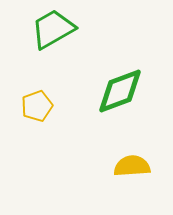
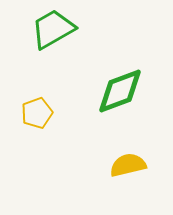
yellow pentagon: moved 7 px down
yellow semicircle: moved 4 px left, 1 px up; rotated 9 degrees counterclockwise
